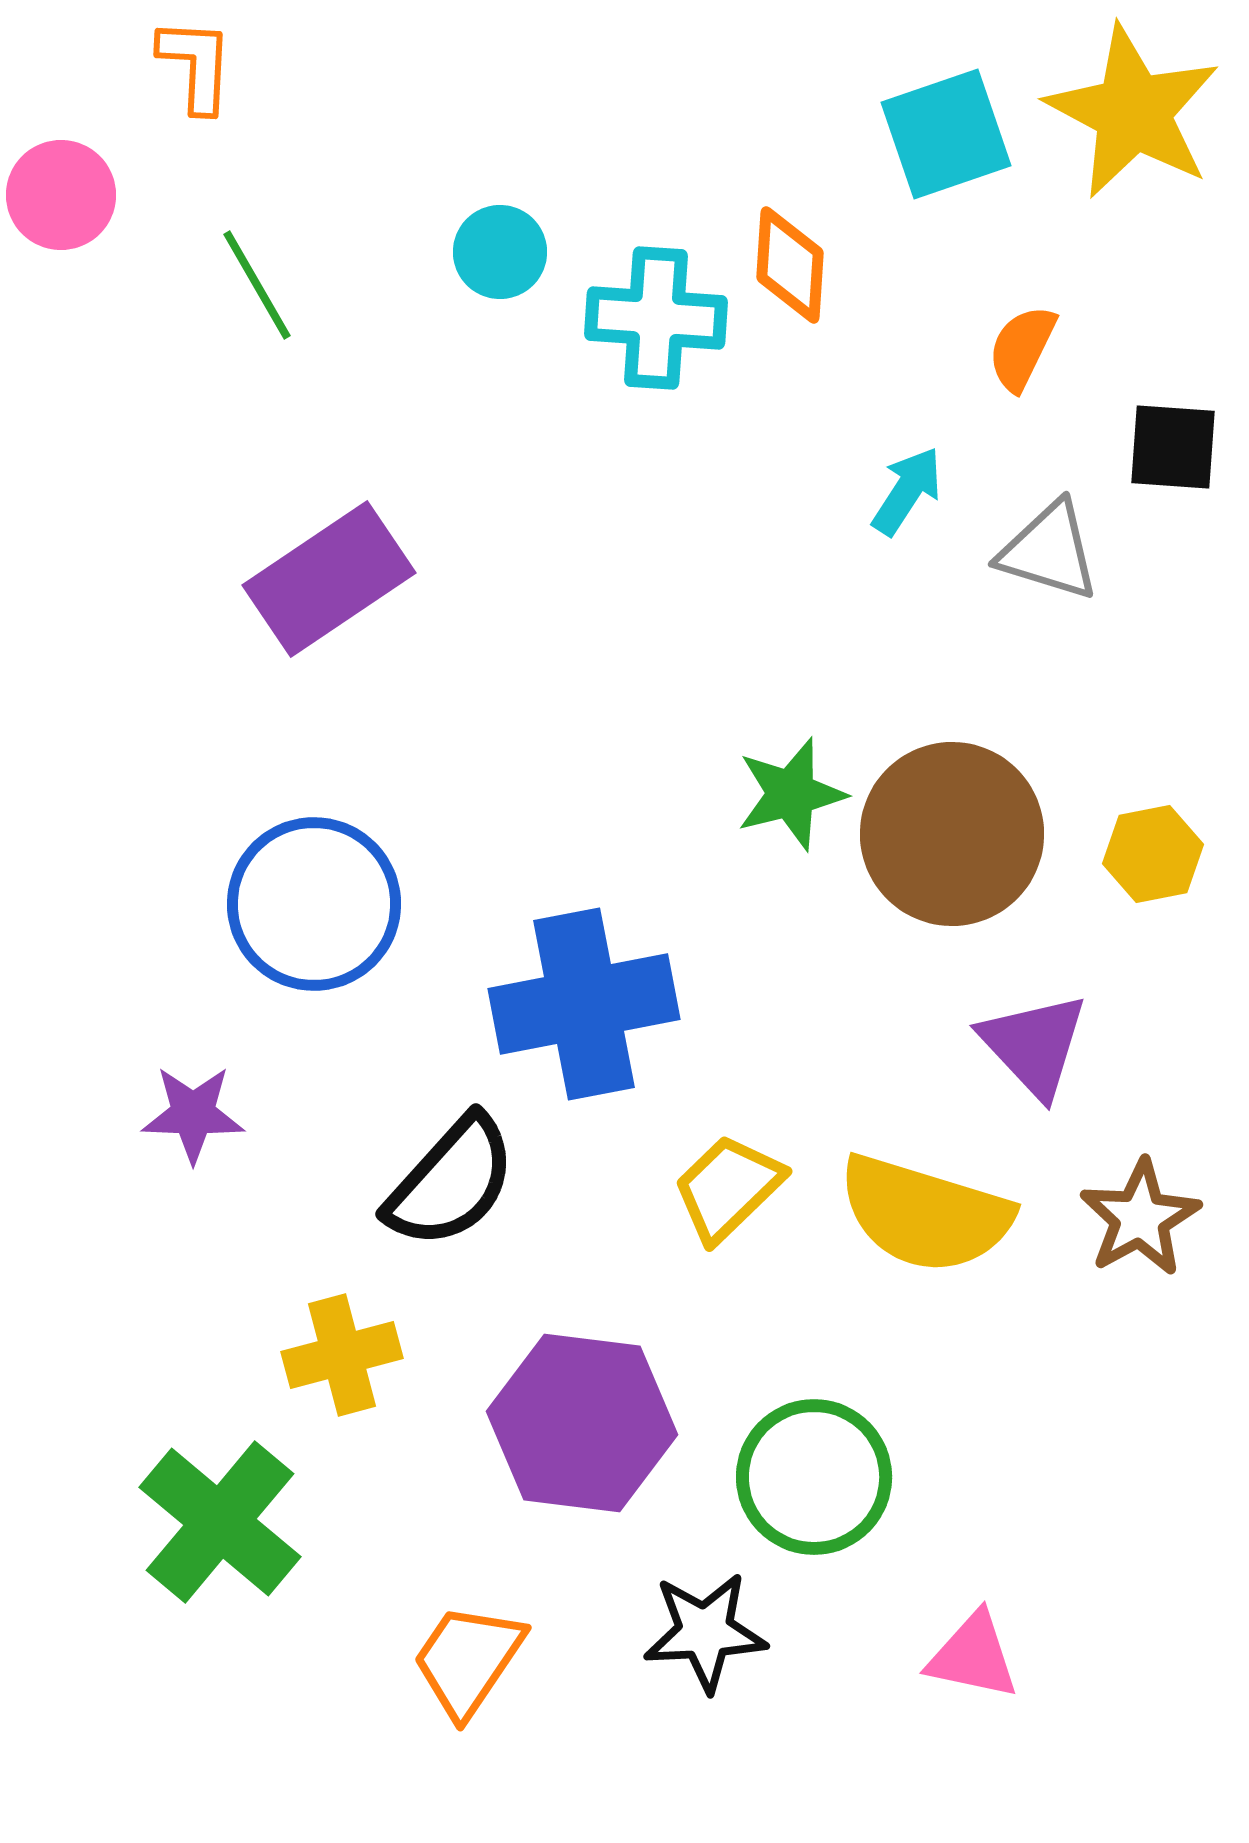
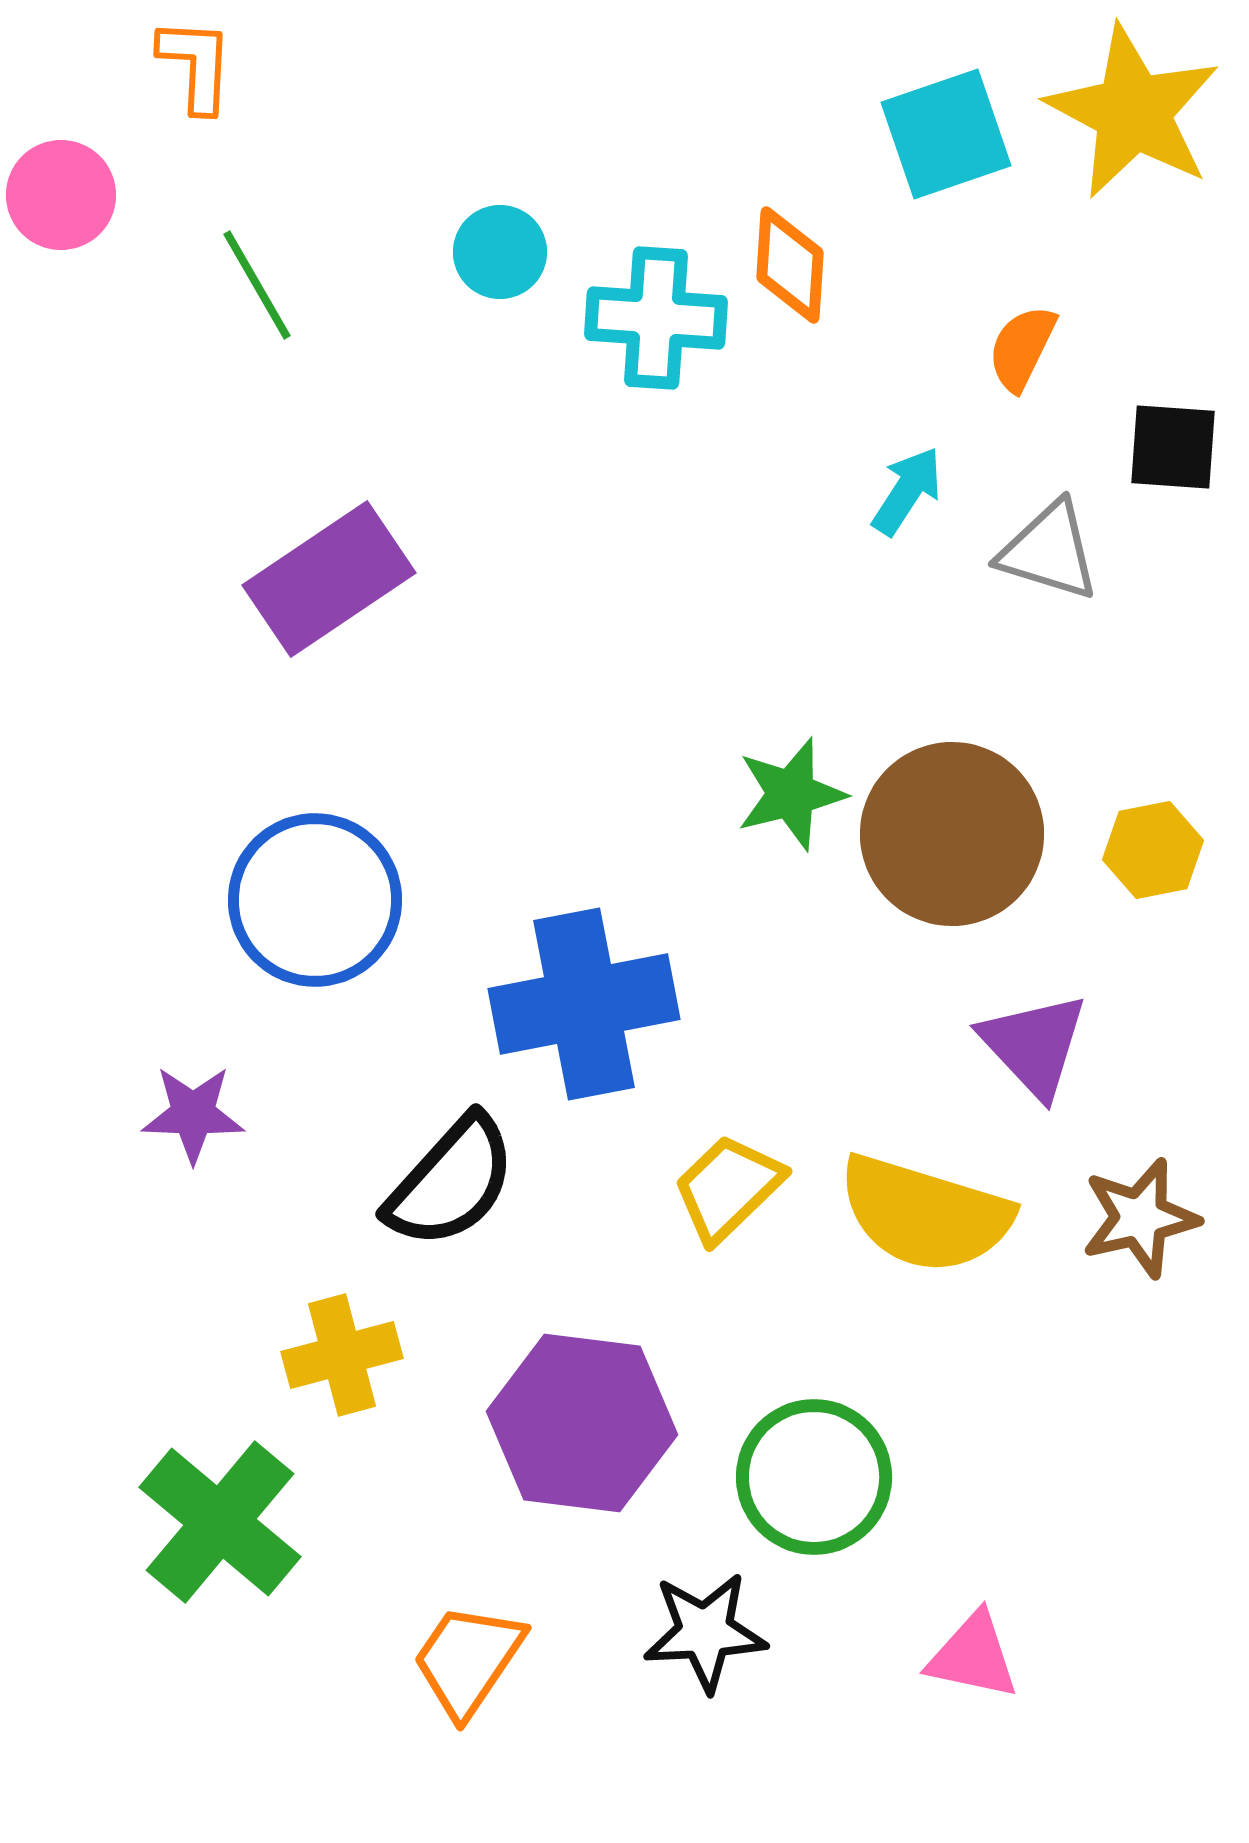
yellow hexagon: moved 4 px up
blue circle: moved 1 px right, 4 px up
brown star: rotated 16 degrees clockwise
